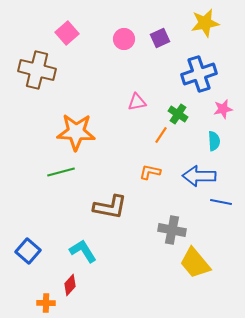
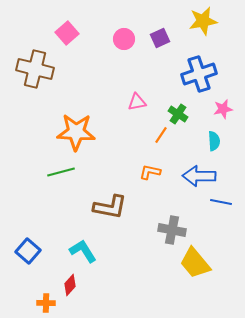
yellow star: moved 2 px left, 2 px up
brown cross: moved 2 px left, 1 px up
